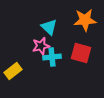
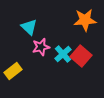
cyan triangle: moved 20 px left
pink star: moved 1 px down
red square: moved 3 px down; rotated 25 degrees clockwise
cyan cross: moved 11 px right, 3 px up; rotated 36 degrees counterclockwise
